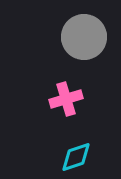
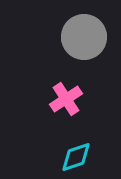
pink cross: rotated 16 degrees counterclockwise
